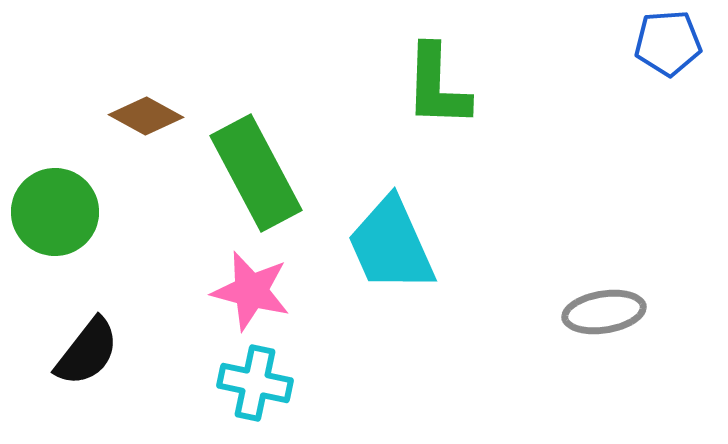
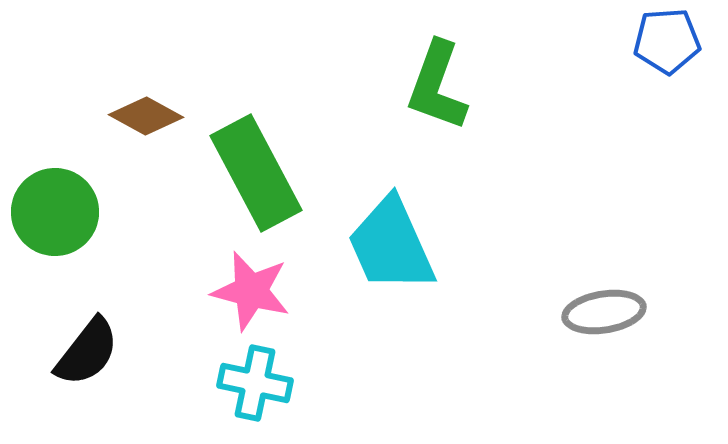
blue pentagon: moved 1 px left, 2 px up
green L-shape: rotated 18 degrees clockwise
